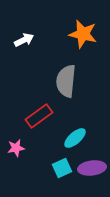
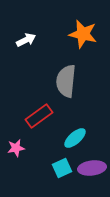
white arrow: moved 2 px right
